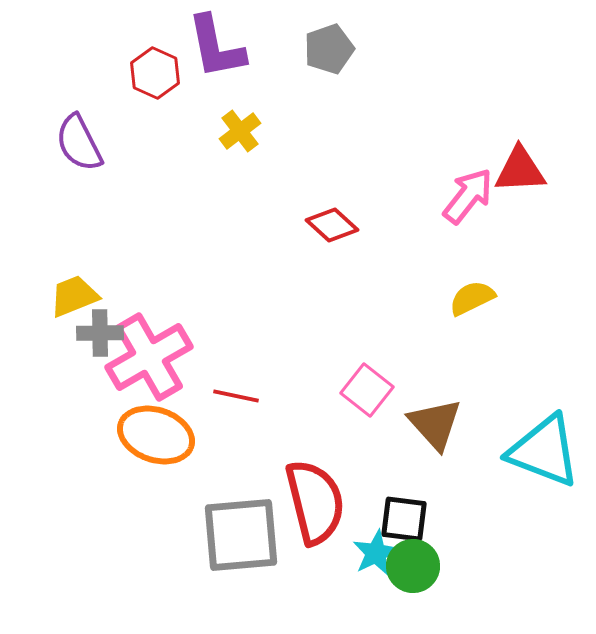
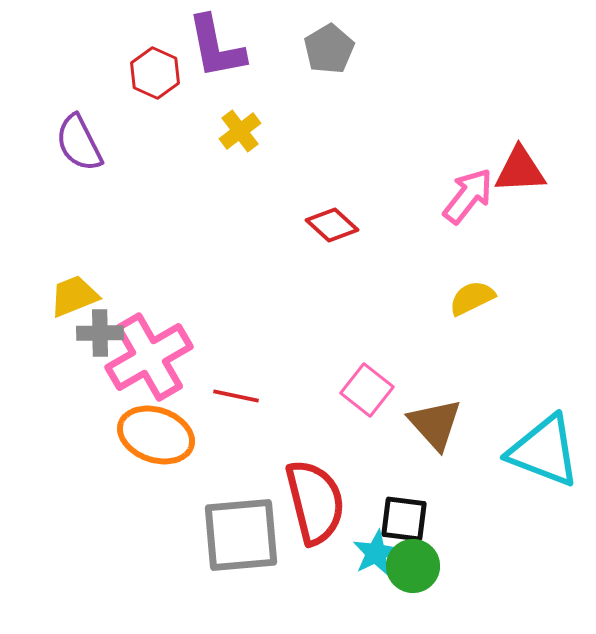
gray pentagon: rotated 12 degrees counterclockwise
